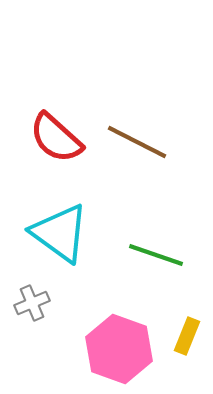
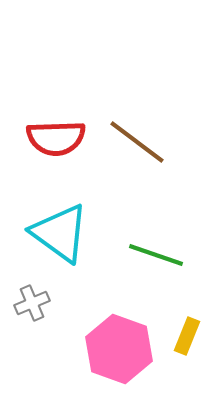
red semicircle: rotated 44 degrees counterclockwise
brown line: rotated 10 degrees clockwise
